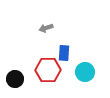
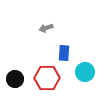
red hexagon: moved 1 px left, 8 px down
